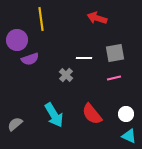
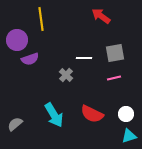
red arrow: moved 4 px right, 2 px up; rotated 18 degrees clockwise
red semicircle: rotated 25 degrees counterclockwise
cyan triangle: rotated 42 degrees counterclockwise
